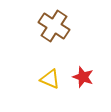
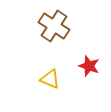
red star: moved 6 px right, 11 px up
